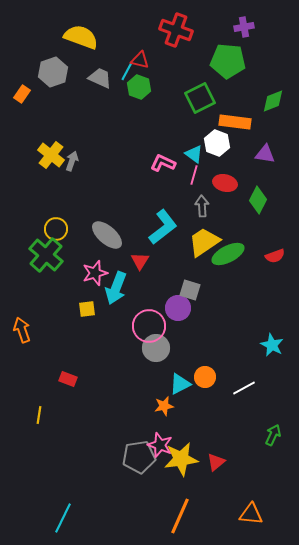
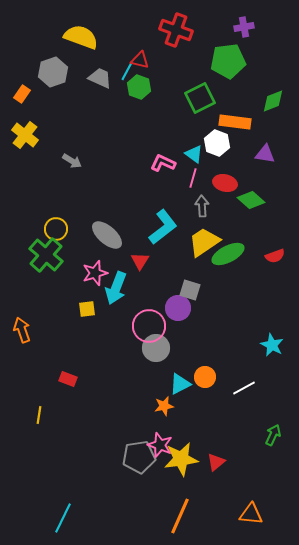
green pentagon at (228, 61): rotated 12 degrees counterclockwise
yellow cross at (51, 155): moved 26 px left, 20 px up
gray arrow at (72, 161): rotated 102 degrees clockwise
pink line at (194, 175): moved 1 px left, 3 px down
green diamond at (258, 200): moved 7 px left; rotated 76 degrees counterclockwise
